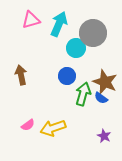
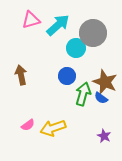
cyan arrow: moved 1 px left, 1 px down; rotated 25 degrees clockwise
